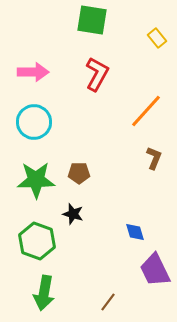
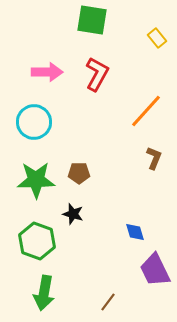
pink arrow: moved 14 px right
